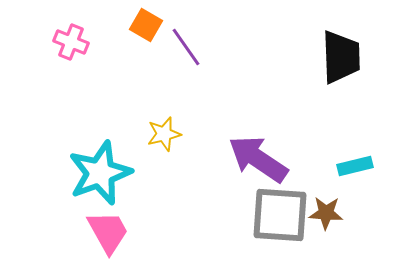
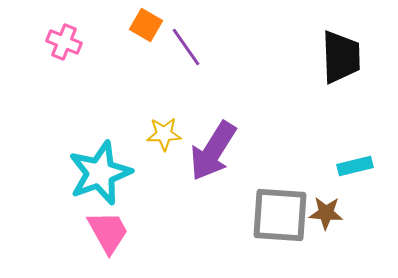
pink cross: moved 7 px left
yellow star: rotated 12 degrees clockwise
purple arrow: moved 45 px left, 8 px up; rotated 92 degrees counterclockwise
